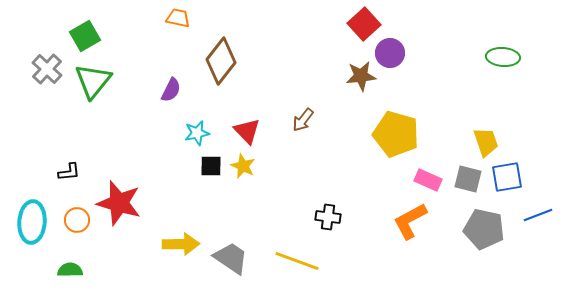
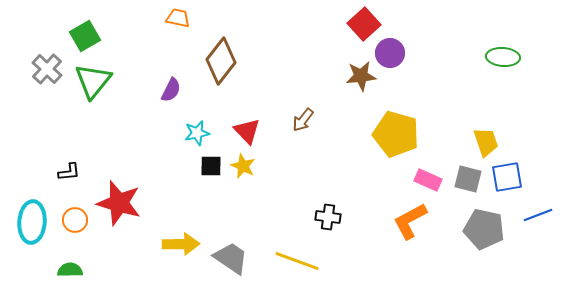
orange circle: moved 2 px left
